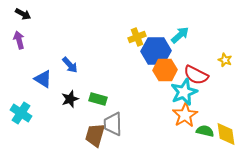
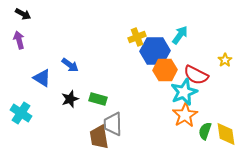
cyan arrow: rotated 12 degrees counterclockwise
blue hexagon: moved 1 px left
yellow star: rotated 16 degrees clockwise
blue arrow: rotated 12 degrees counterclockwise
blue triangle: moved 1 px left, 1 px up
green semicircle: rotated 84 degrees counterclockwise
brown trapezoid: moved 4 px right, 2 px down; rotated 25 degrees counterclockwise
